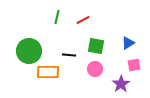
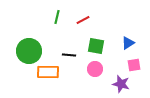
purple star: rotated 24 degrees counterclockwise
